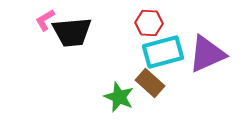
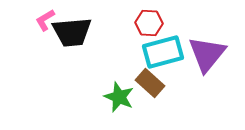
purple triangle: rotated 27 degrees counterclockwise
